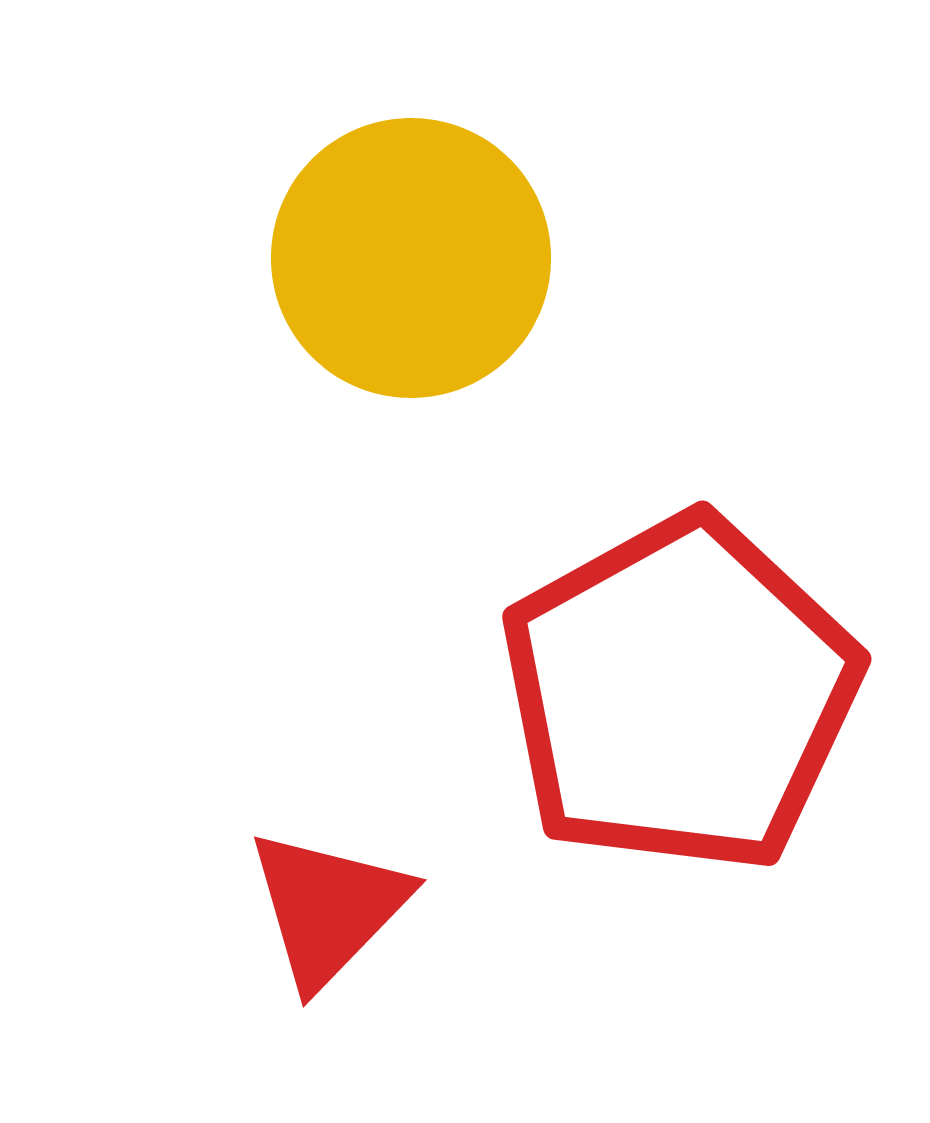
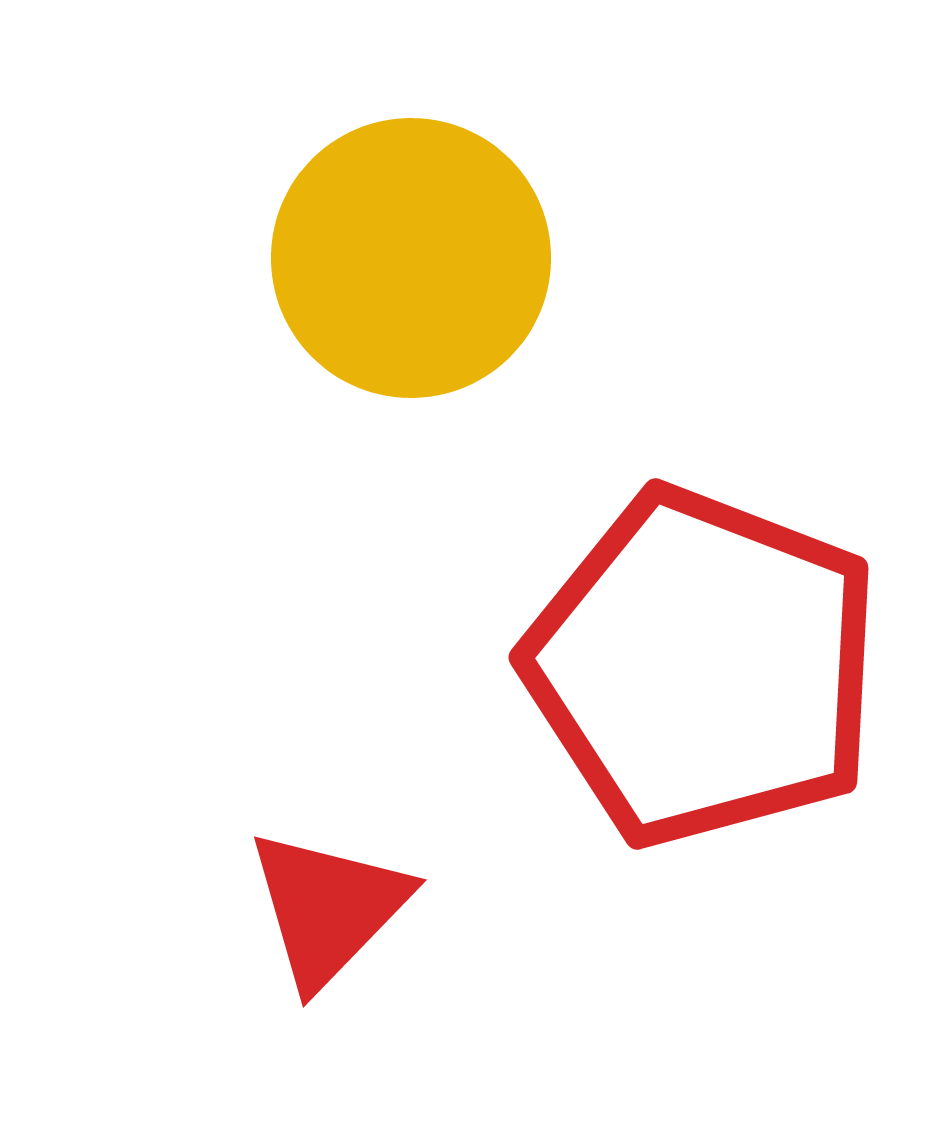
red pentagon: moved 23 px right, 27 px up; rotated 22 degrees counterclockwise
